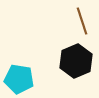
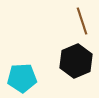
cyan pentagon: moved 3 px right, 1 px up; rotated 12 degrees counterclockwise
